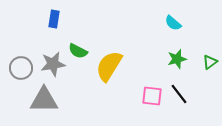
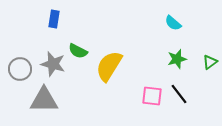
gray star: rotated 25 degrees clockwise
gray circle: moved 1 px left, 1 px down
